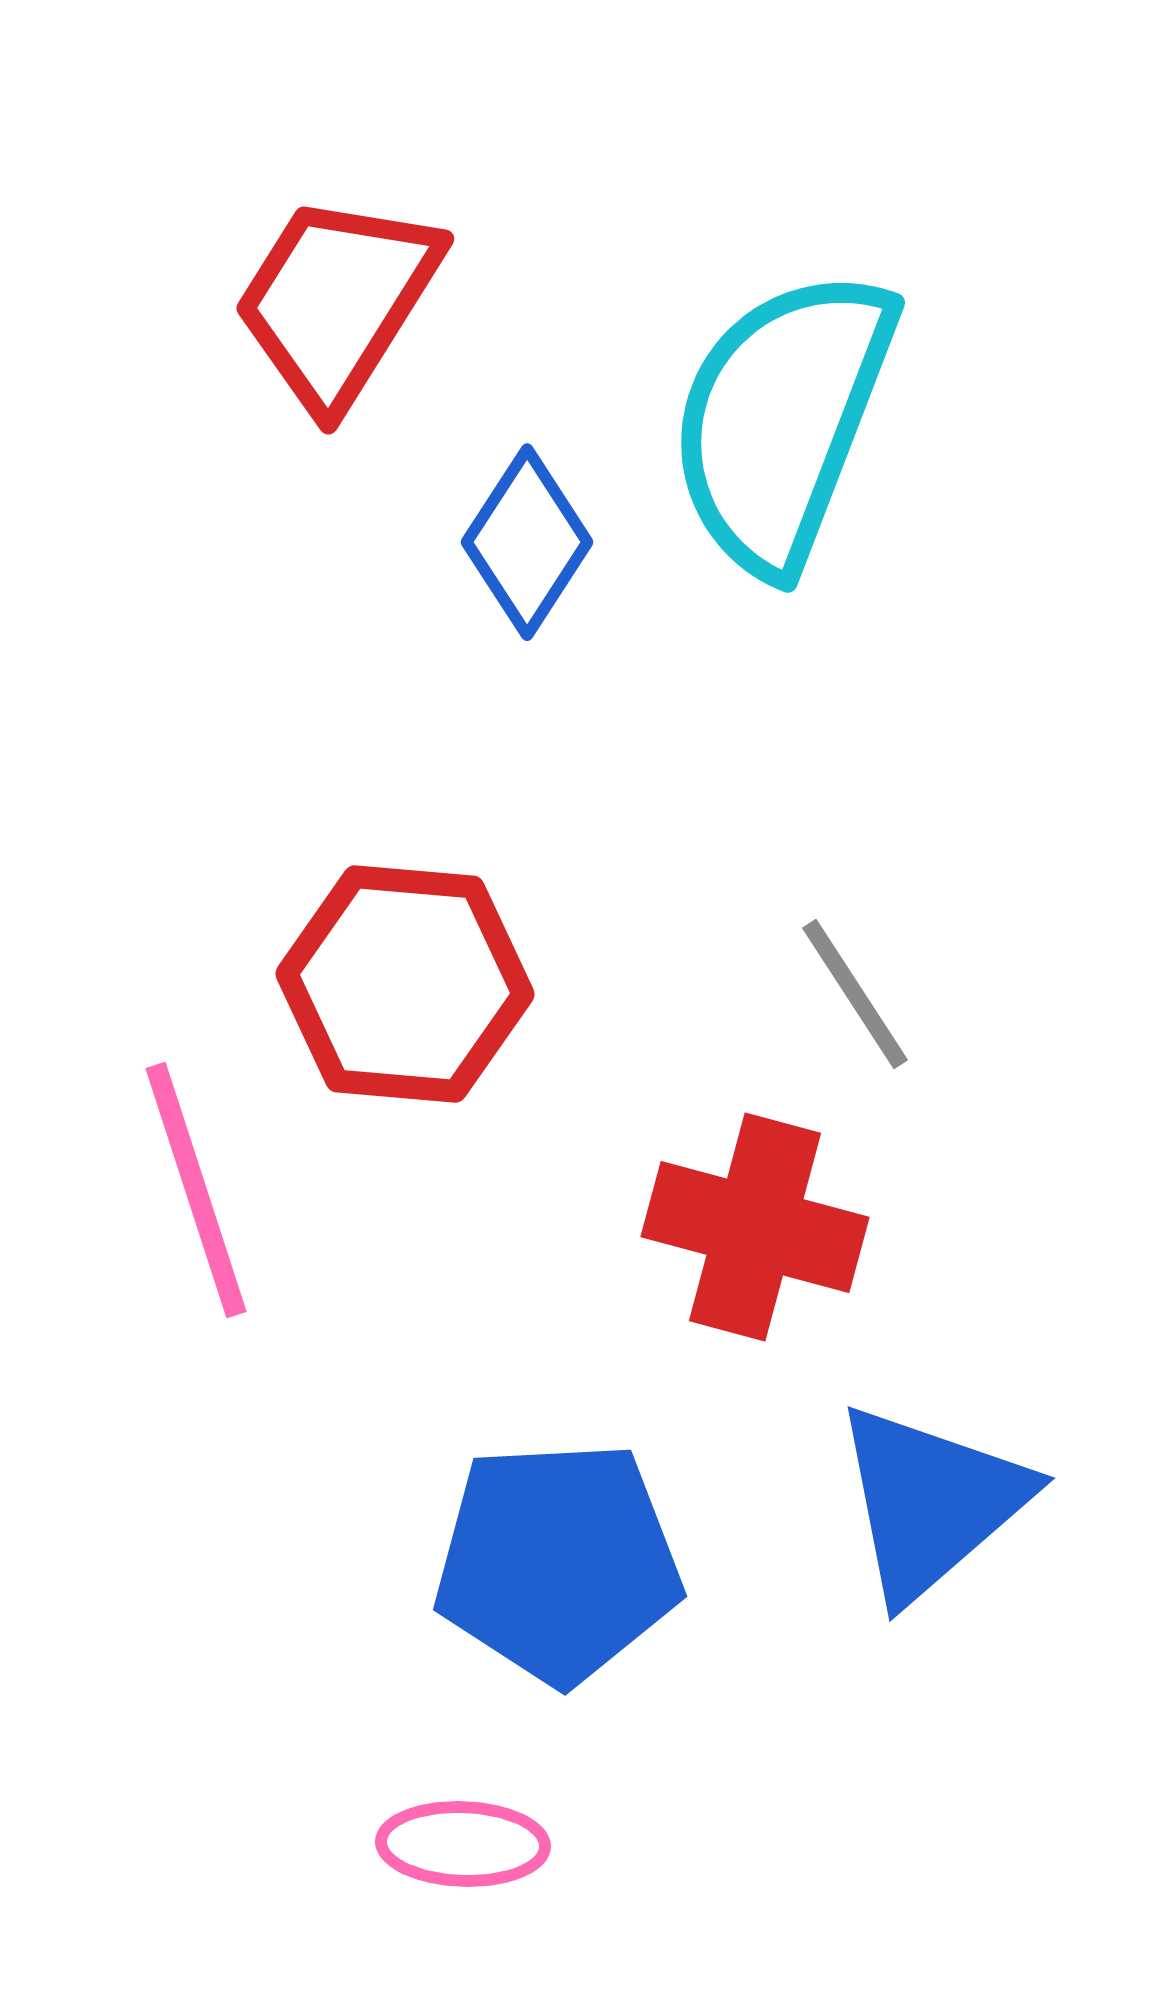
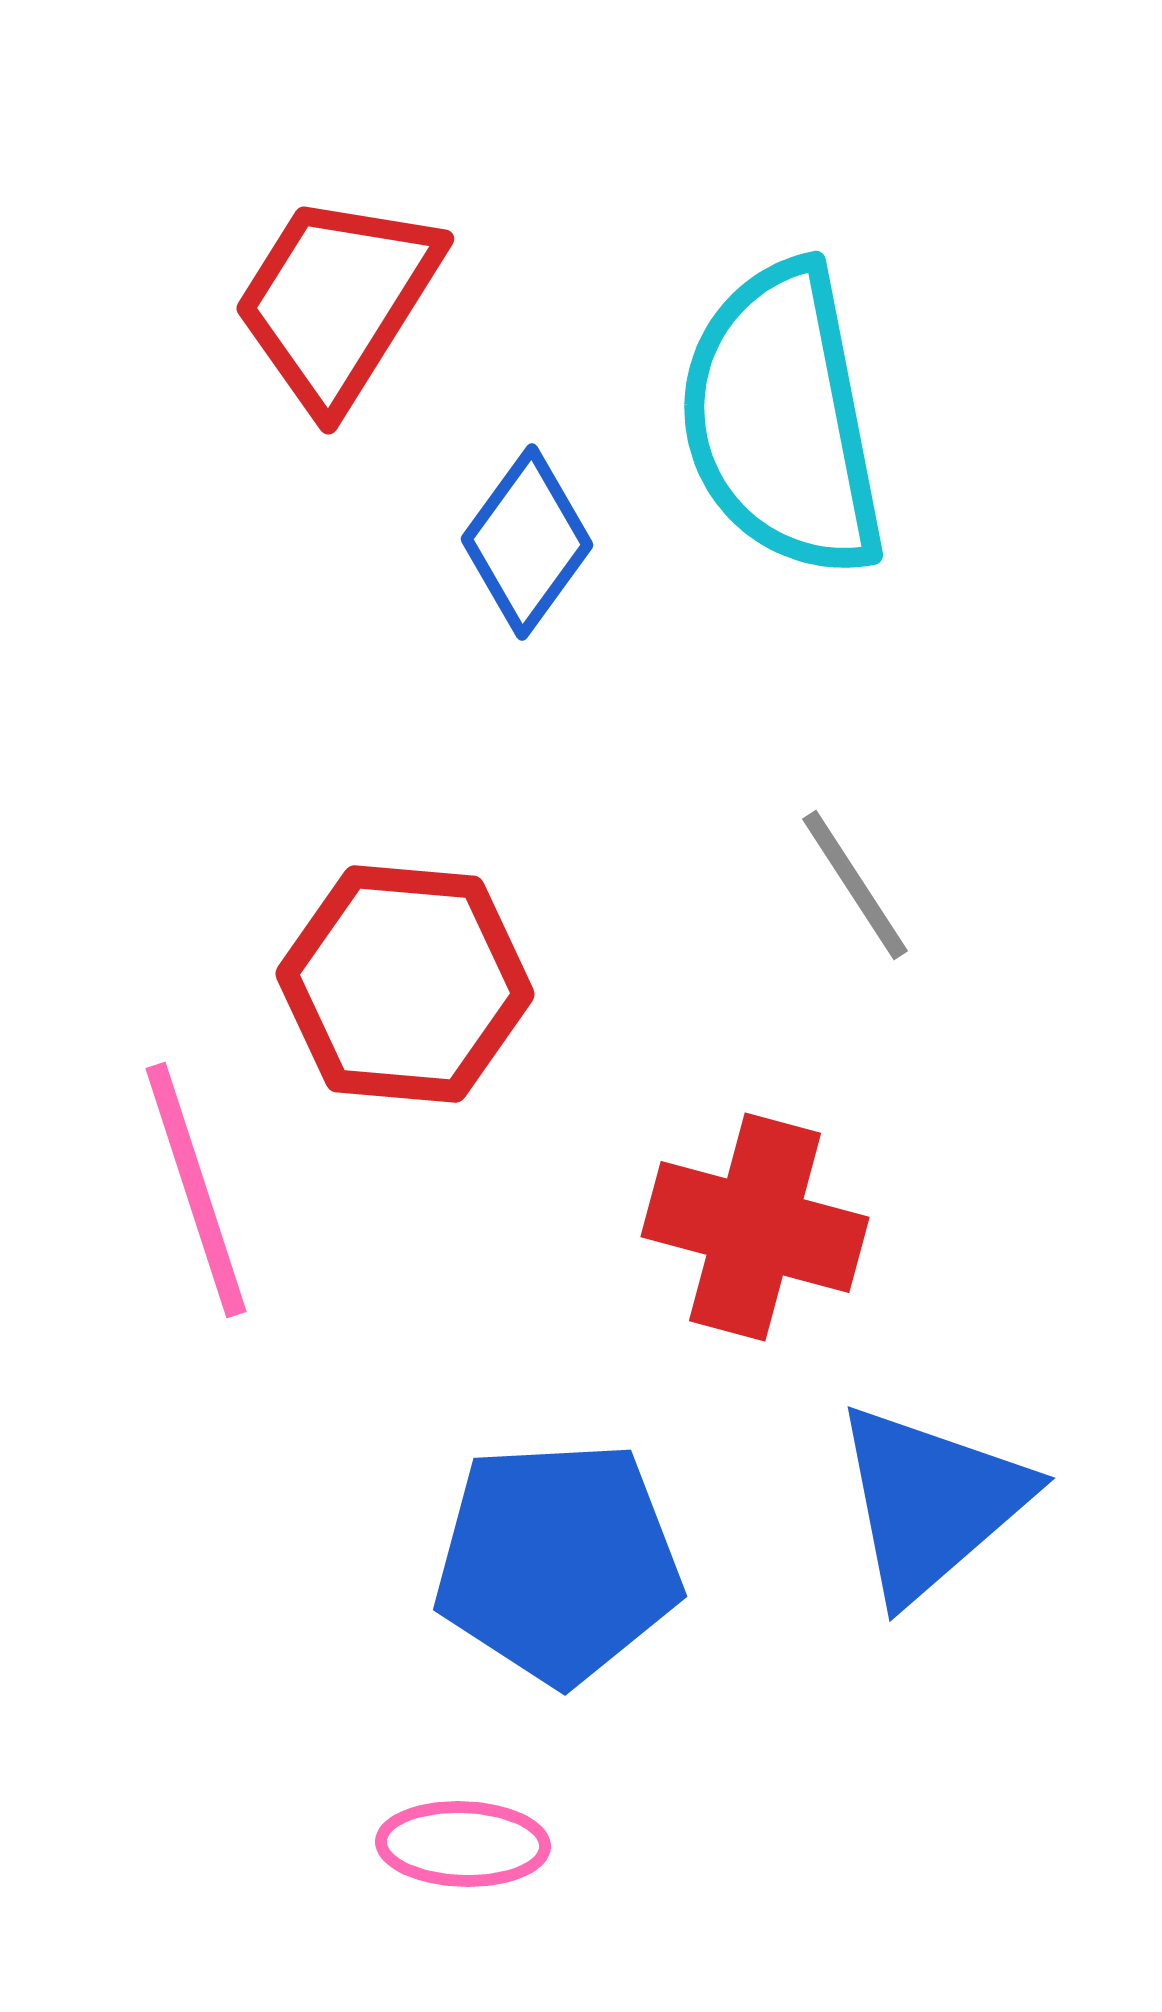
cyan semicircle: rotated 32 degrees counterclockwise
blue diamond: rotated 3 degrees clockwise
gray line: moved 109 px up
